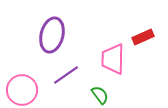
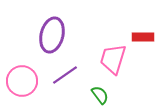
red rectangle: rotated 25 degrees clockwise
pink trapezoid: rotated 16 degrees clockwise
purple line: moved 1 px left
pink circle: moved 9 px up
